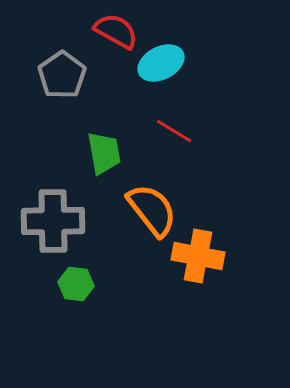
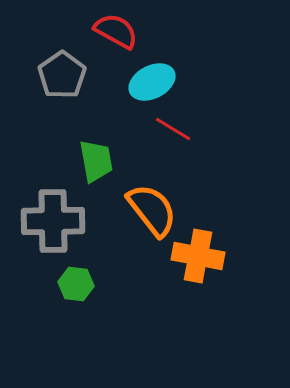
cyan ellipse: moved 9 px left, 19 px down
red line: moved 1 px left, 2 px up
green trapezoid: moved 8 px left, 8 px down
